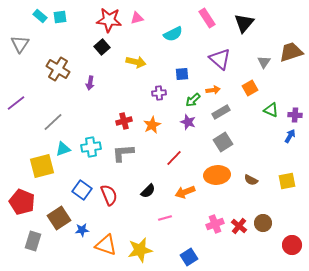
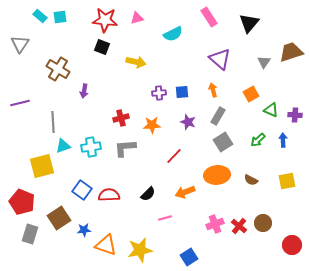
pink rectangle at (207, 18): moved 2 px right, 1 px up
red star at (109, 20): moved 4 px left
black triangle at (244, 23): moved 5 px right
black square at (102, 47): rotated 28 degrees counterclockwise
blue square at (182, 74): moved 18 px down
purple arrow at (90, 83): moved 6 px left, 8 px down
orange square at (250, 88): moved 1 px right, 6 px down
orange arrow at (213, 90): rotated 96 degrees counterclockwise
green arrow at (193, 100): moved 65 px right, 40 px down
purple line at (16, 103): moved 4 px right; rotated 24 degrees clockwise
gray rectangle at (221, 112): moved 3 px left, 4 px down; rotated 30 degrees counterclockwise
red cross at (124, 121): moved 3 px left, 3 px up
gray line at (53, 122): rotated 50 degrees counterclockwise
orange star at (152, 125): rotated 24 degrees clockwise
blue arrow at (290, 136): moved 7 px left, 4 px down; rotated 32 degrees counterclockwise
cyan triangle at (63, 149): moved 3 px up
gray L-shape at (123, 153): moved 2 px right, 5 px up
red line at (174, 158): moved 2 px up
black semicircle at (148, 191): moved 3 px down
red semicircle at (109, 195): rotated 70 degrees counterclockwise
blue star at (82, 230): moved 2 px right
gray rectangle at (33, 241): moved 3 px left, 7 px up
